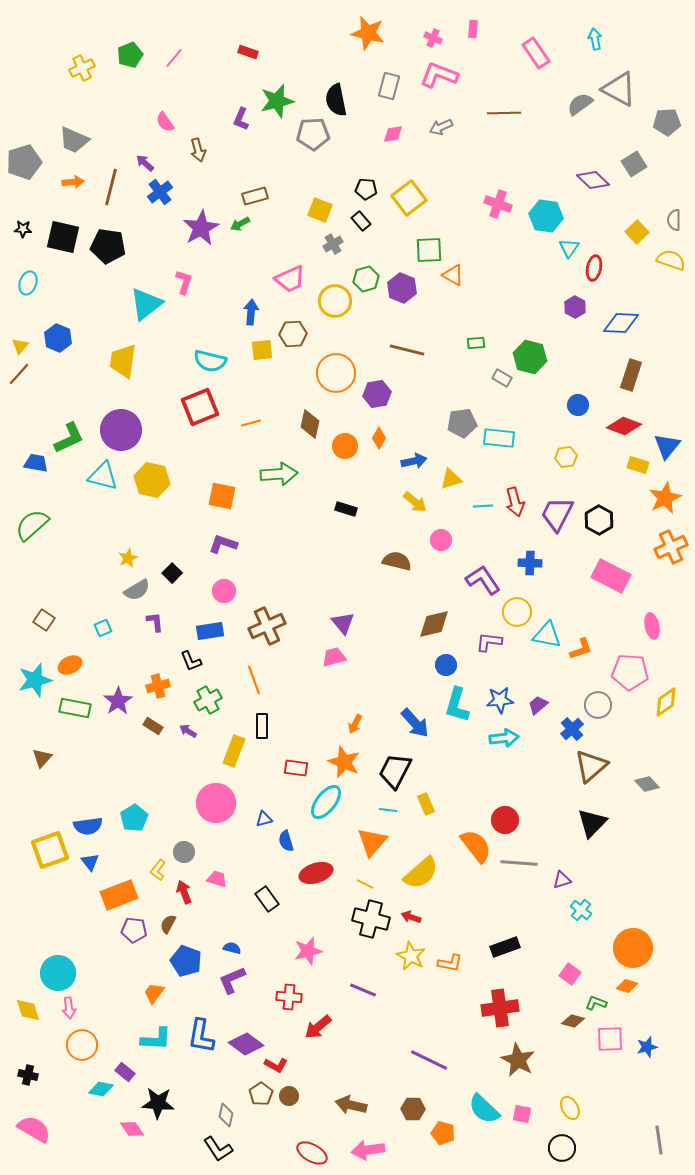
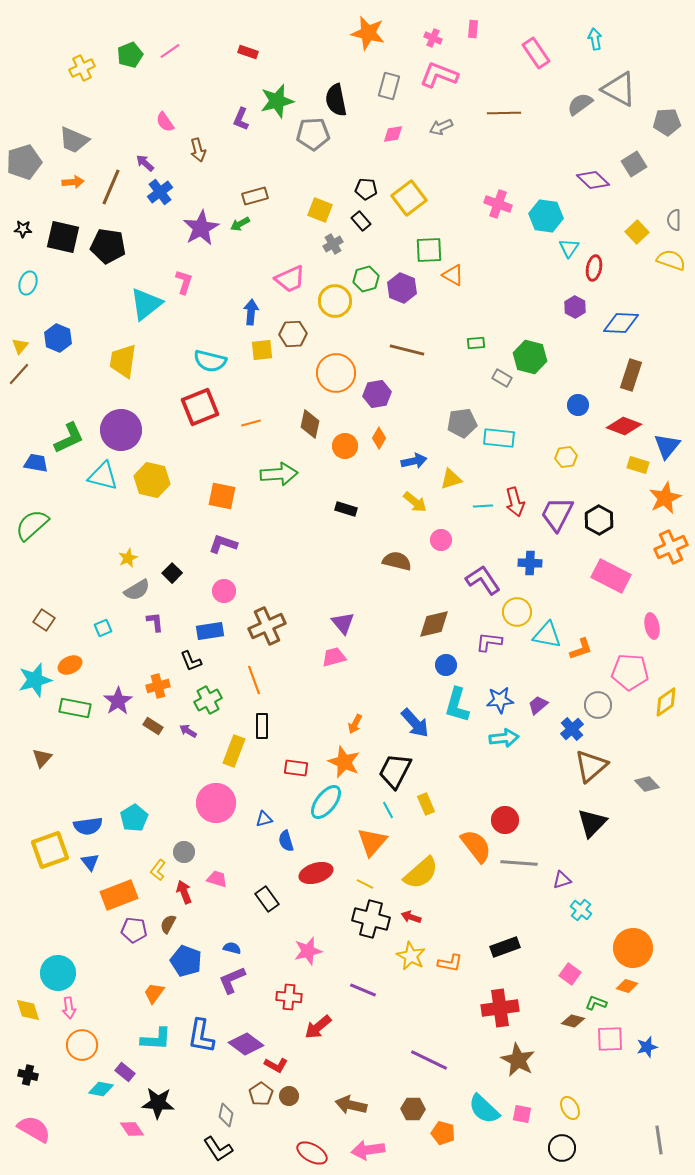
pink line at (174, 58): moved 4 px left, 7 px up; rotated 15 degrees clockwise
brown line at (111, 187): rotated 9 degrees clockwise
cyan line at (388, 810): rotated 54 degrees clockwise
